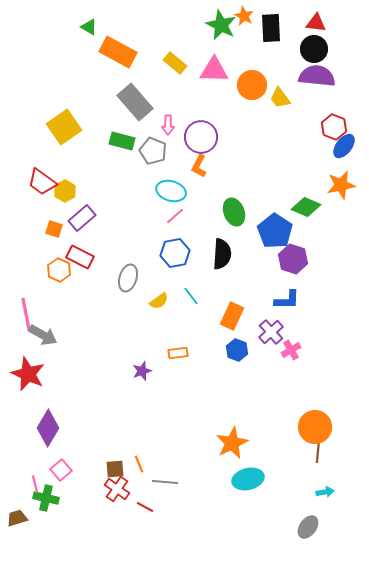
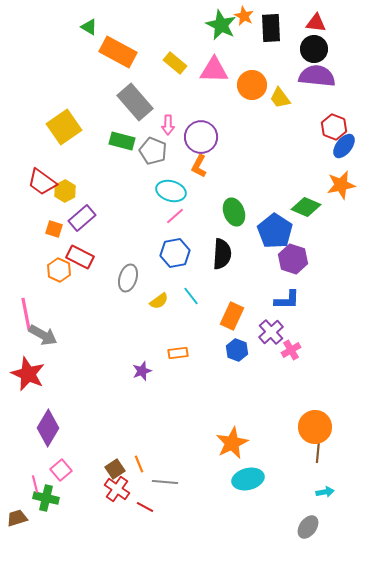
brown square at (115, 469): rotated 30 degrees counterclockwise
